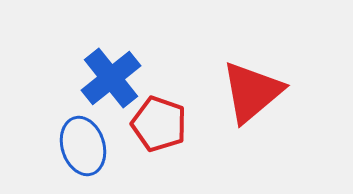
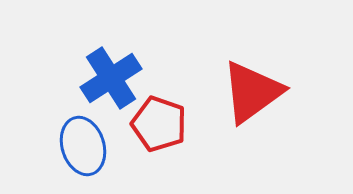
blue cross: rotated 6 degrees clockwise
red triangle: rotated 4 degrees clockwise
